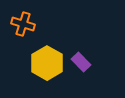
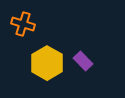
purple rectangle: moved 2 px right, 1 px up
